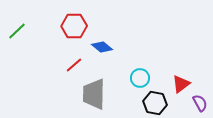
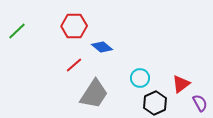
gray trapezoid: rotated 148 degrees counterclockwise
black hexagon: rotated 25 degrees clockwise
